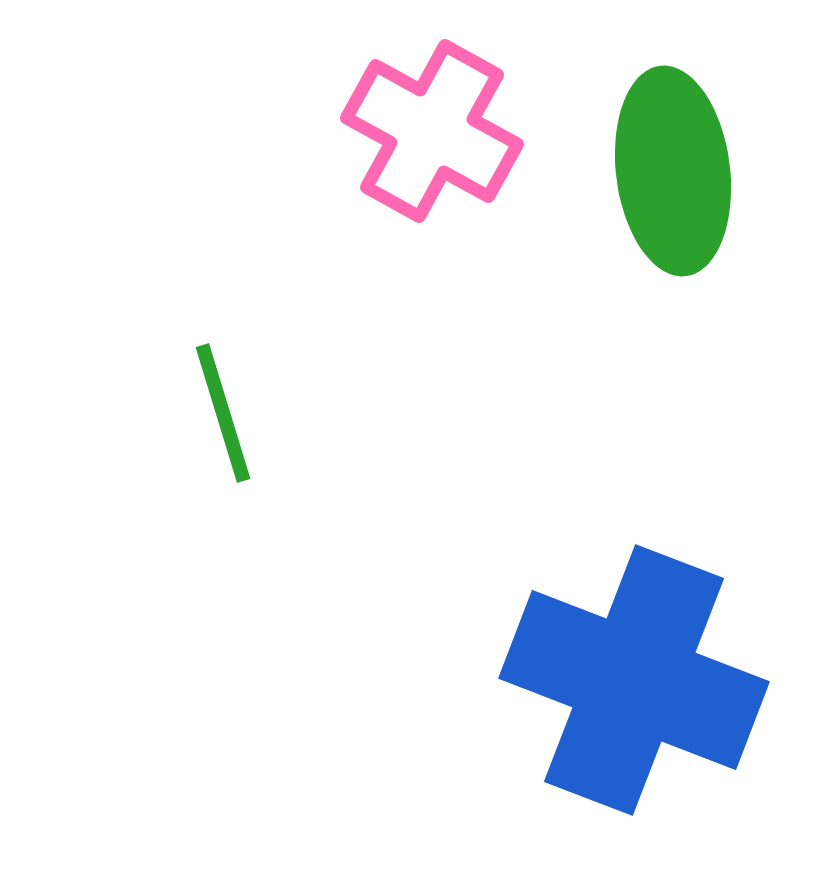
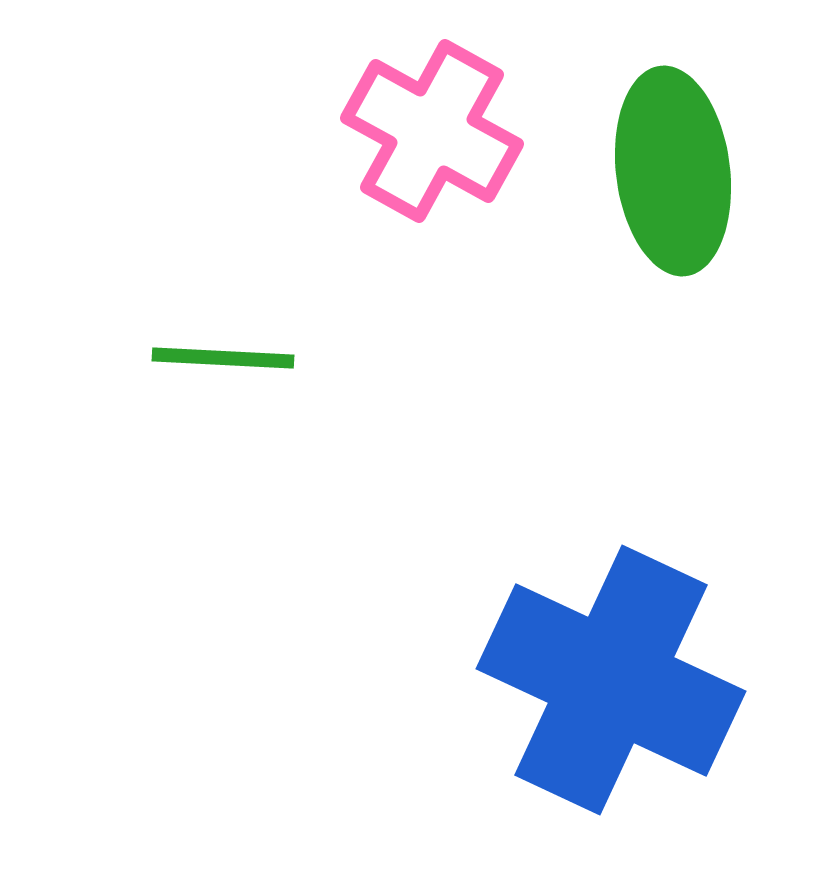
green line: moved 55 px up; rotated 70 degrees counterclockwise
blue cross: moved 23 px left; rotated 4 degrees clockwise
